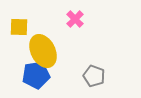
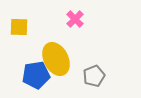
yellow ellipse: moved 13 px right, 8 px down
gray pentagon: rotated 30 degrees clockwise
